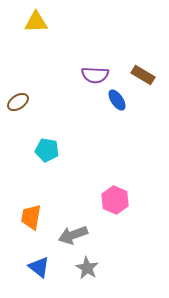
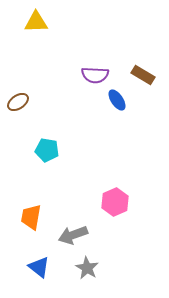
pink hexagon: moved 2 px down; rotated 12 degrees clockwise
